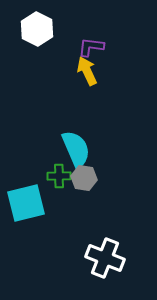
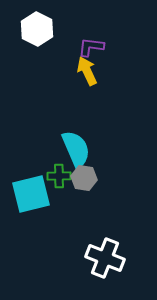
cyan square: moved 5 px right, 9 px up
